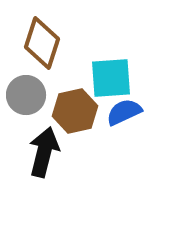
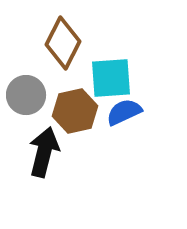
brown diamond: moved 21 px right; rotated 9 degrees clockwise
